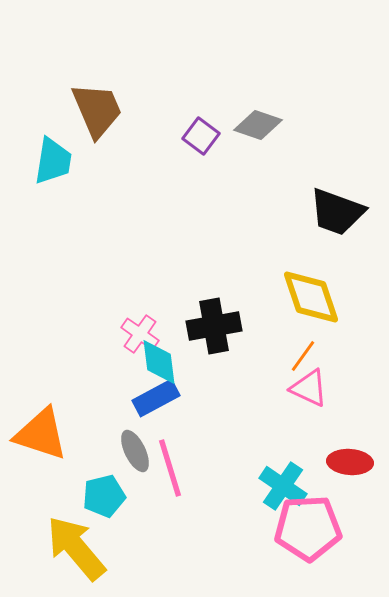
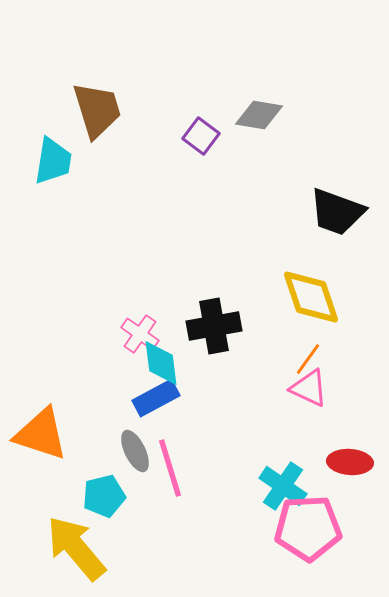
brown trapezoid: rotated 6 degrees clockwise
gray diamond: moved 1 px right, 10 px up; rotated 9 degrees counterclockwise
orange line: moved 5 px right, 3 px down
cyan diamond: moved 2 px right, 1 px down
